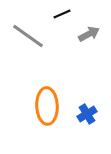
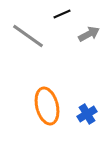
orange ellipse: rotated 12 degrees counterclockwise
